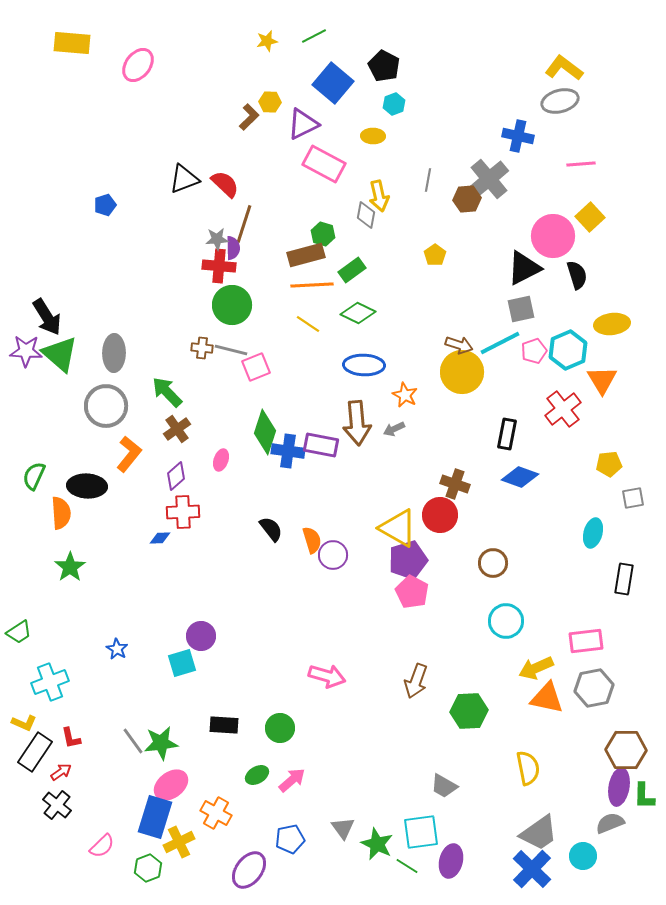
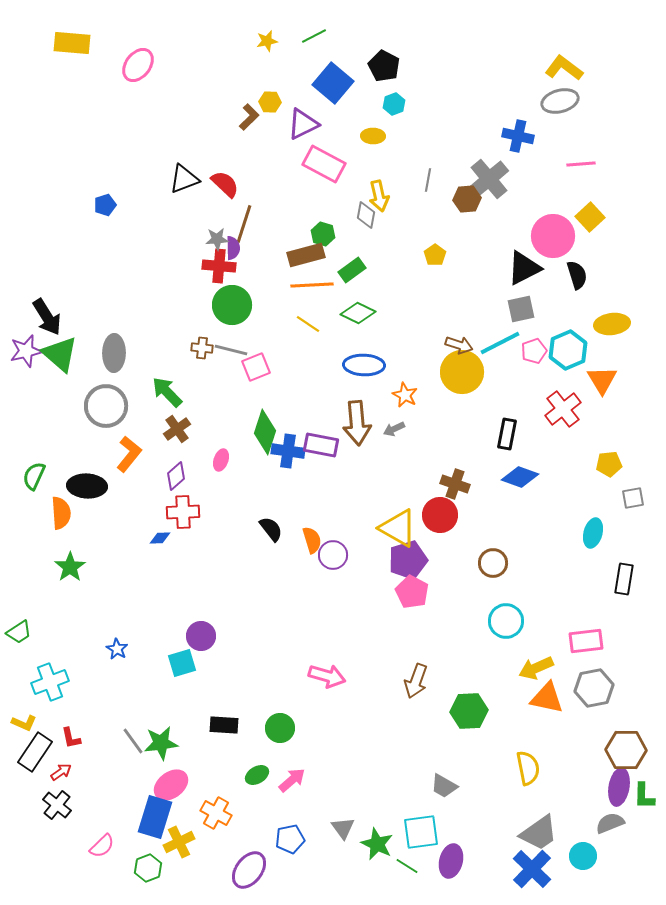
purple star at (26, 351): rotated 16 degrees counterclockwise
